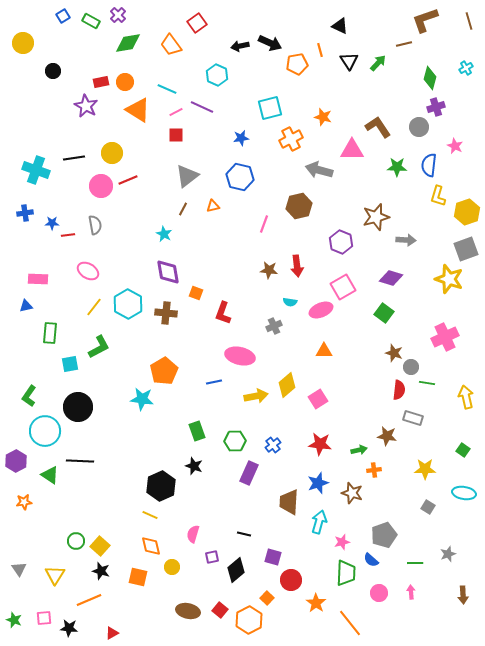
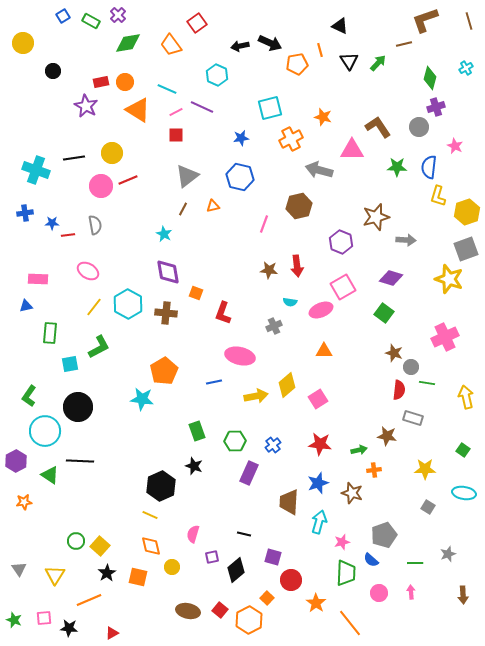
blue semicircle at (429, 165): moved 2 px down
black star at (101, 571): moved 6 px right, 2 px down; rotated 24 degrees clockwise
